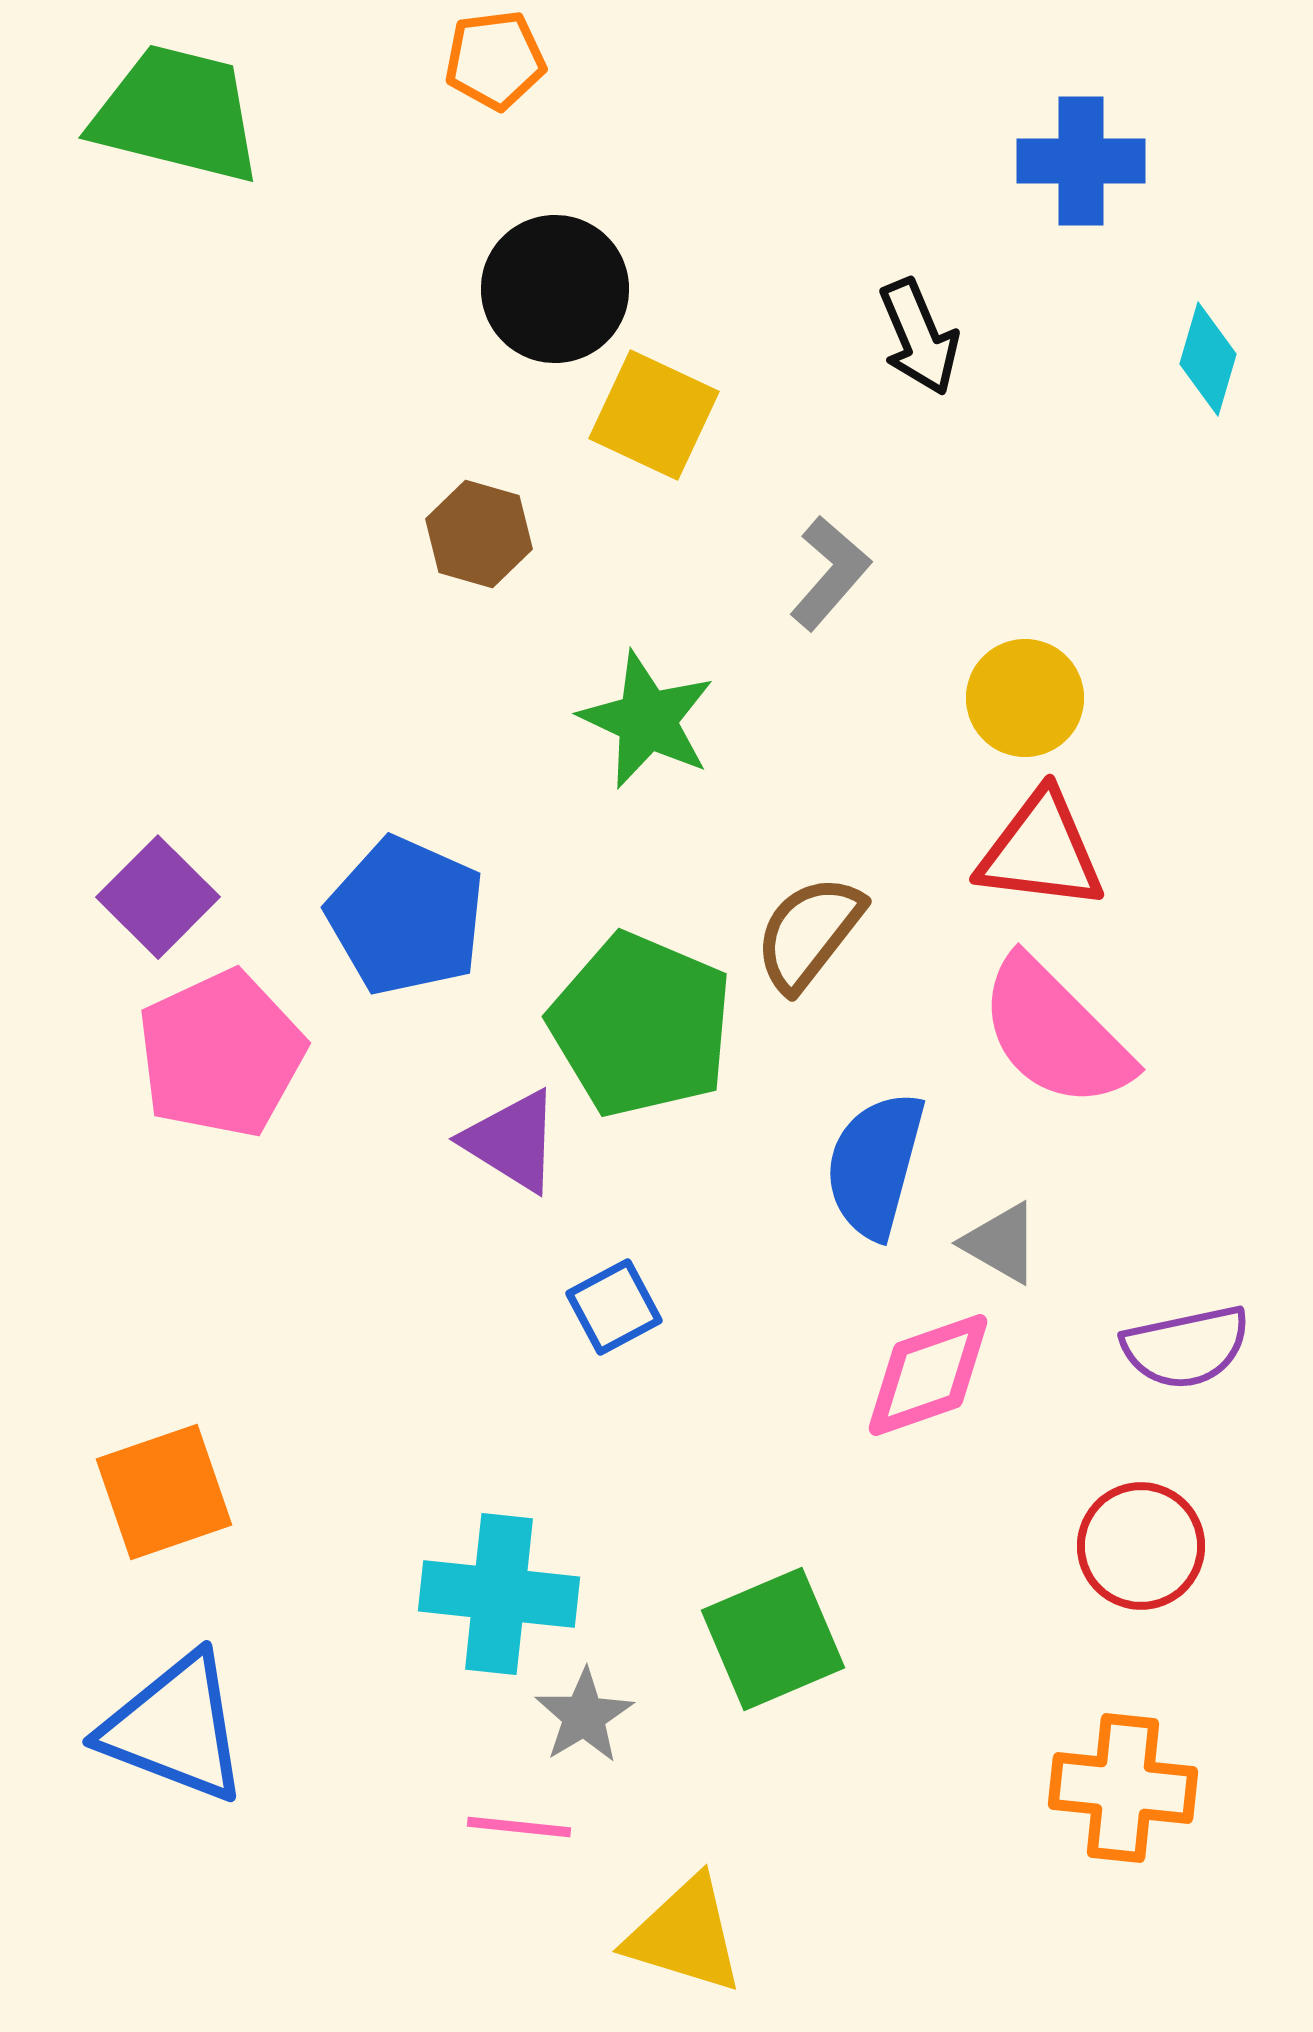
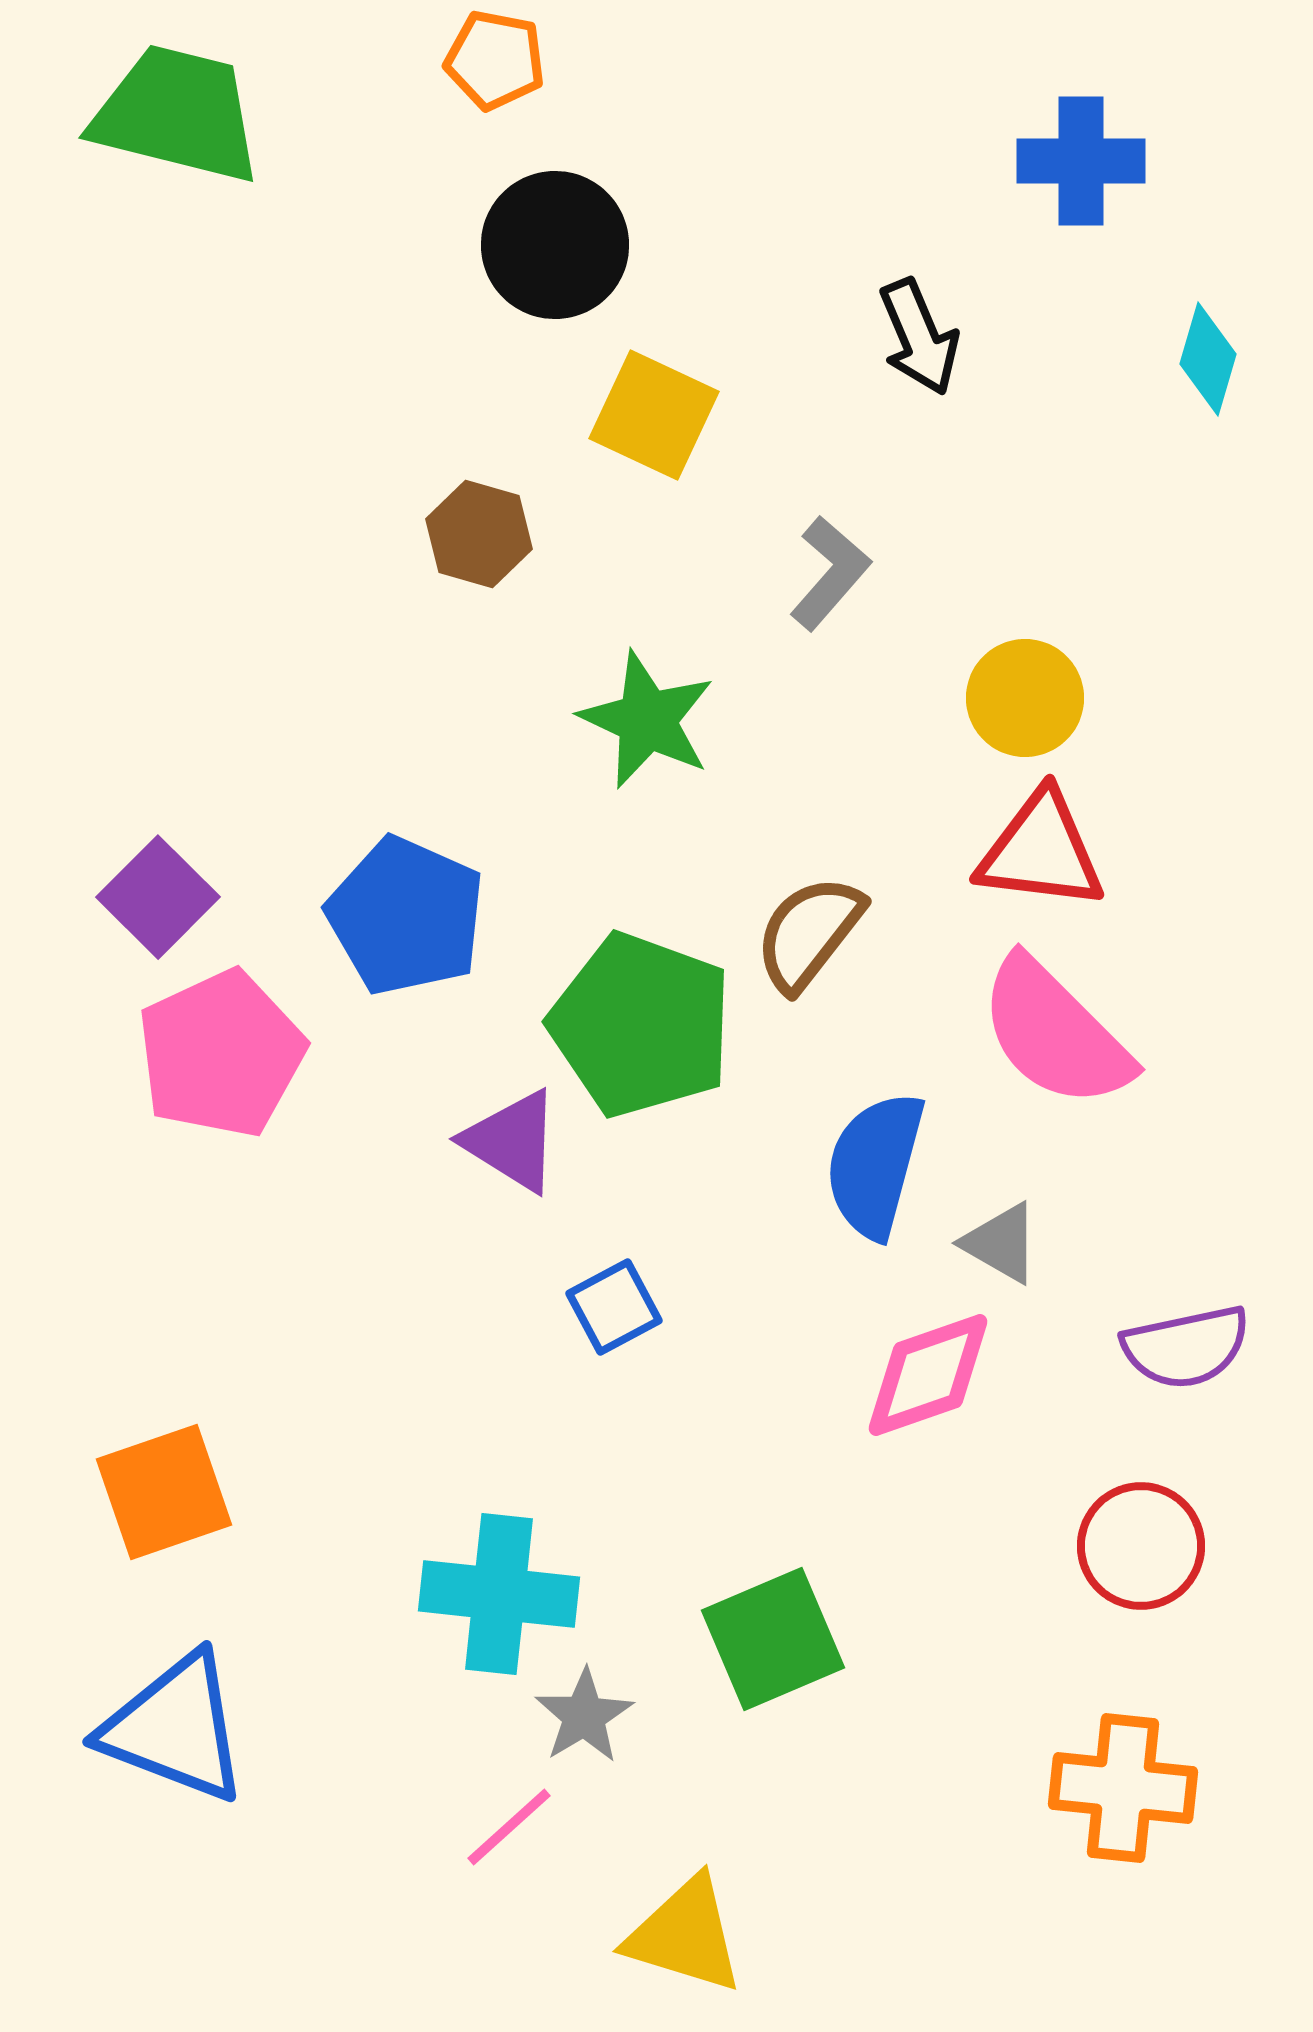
orange pentagon: rotated 18 degrees clockwise
black circle: moved 44 px up
green pentagon: rotated 3 degrees counterclockwise
pink line: moved 10 px left; rotated 48 degrees counterclockwise
